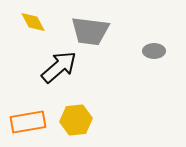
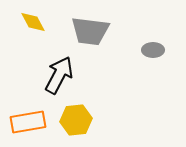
gray ellipse: moved 1 px left, 1 px up
black arrow: moved 8 px down; rotated 21 degrees counterclockwise
